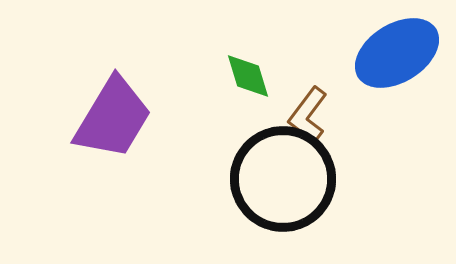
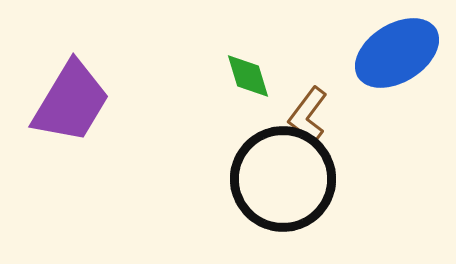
purple trapezoid: moved 42 px left, 16 px up
